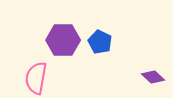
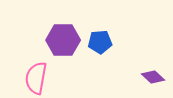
blue pentagon: rotated 30 degrees counterclockwise
